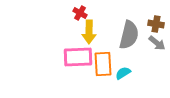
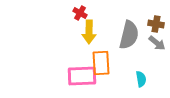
pink rectangle: moved 4 px right, 19 px down
orange rectangle: moved 2 px left, 1 px up
cyan semicircle: moved 18 px right, 6 px down; rotated 112 degrees clockwise
